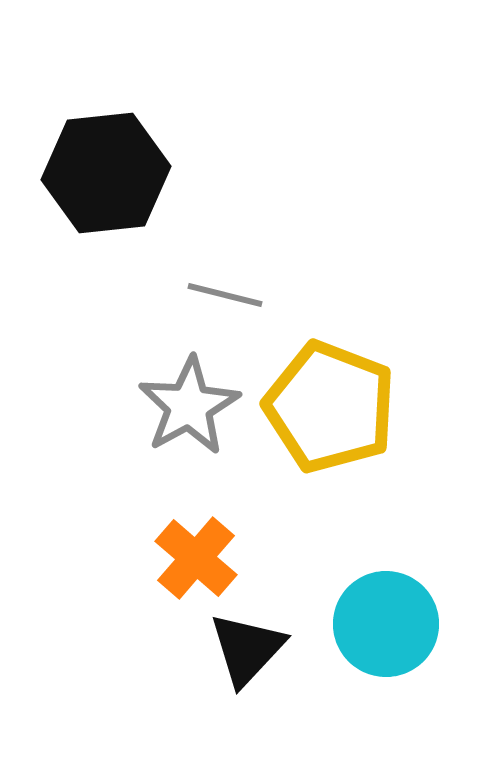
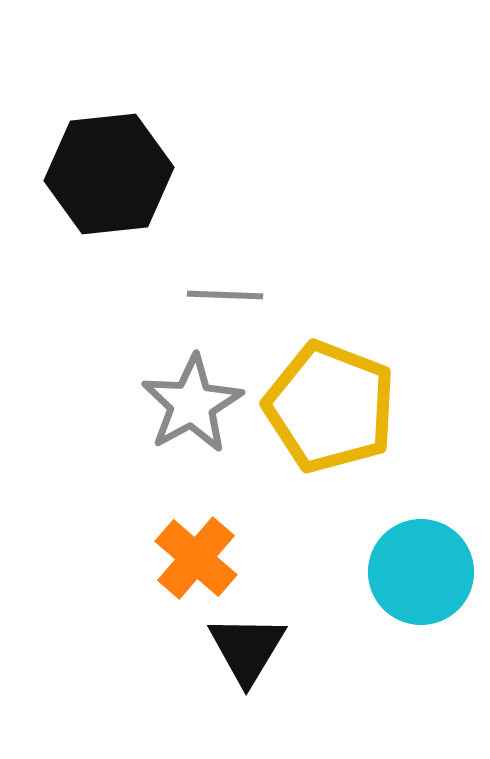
black hexagon: moved 3 px right, 1 px down
gray line: rotated 12 degrees counterclockwise
gray star: moved 3 px right, 2 px up
cyan circle: moved 35 px right, 52 px up
black triangle: rotated 12 degrees counterclockwise
